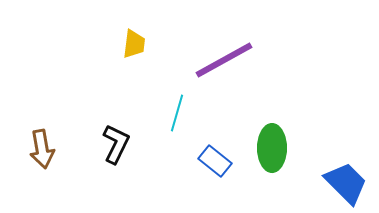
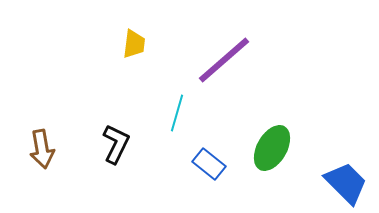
purple line: rotated 12 degrees counterclockwise
green ellipse: rotated 30 degrees clockwise
blue rectangle: moved 6 px left, 3 px down
